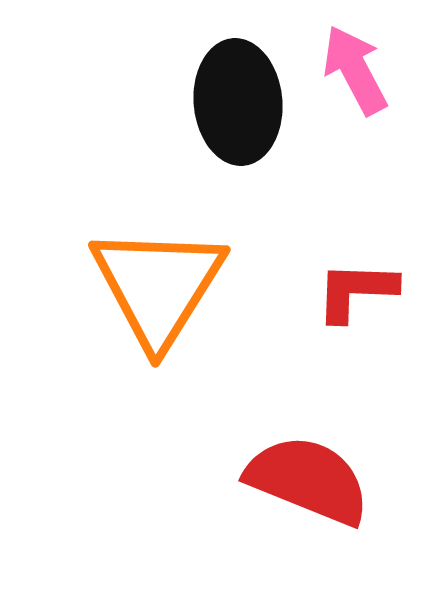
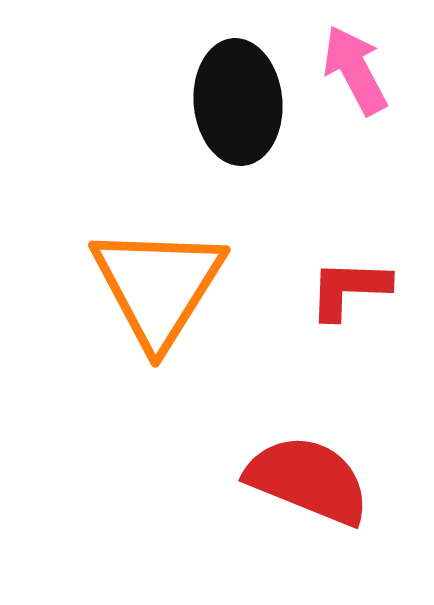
red L-shape: moved 7 px left, 2 px up
